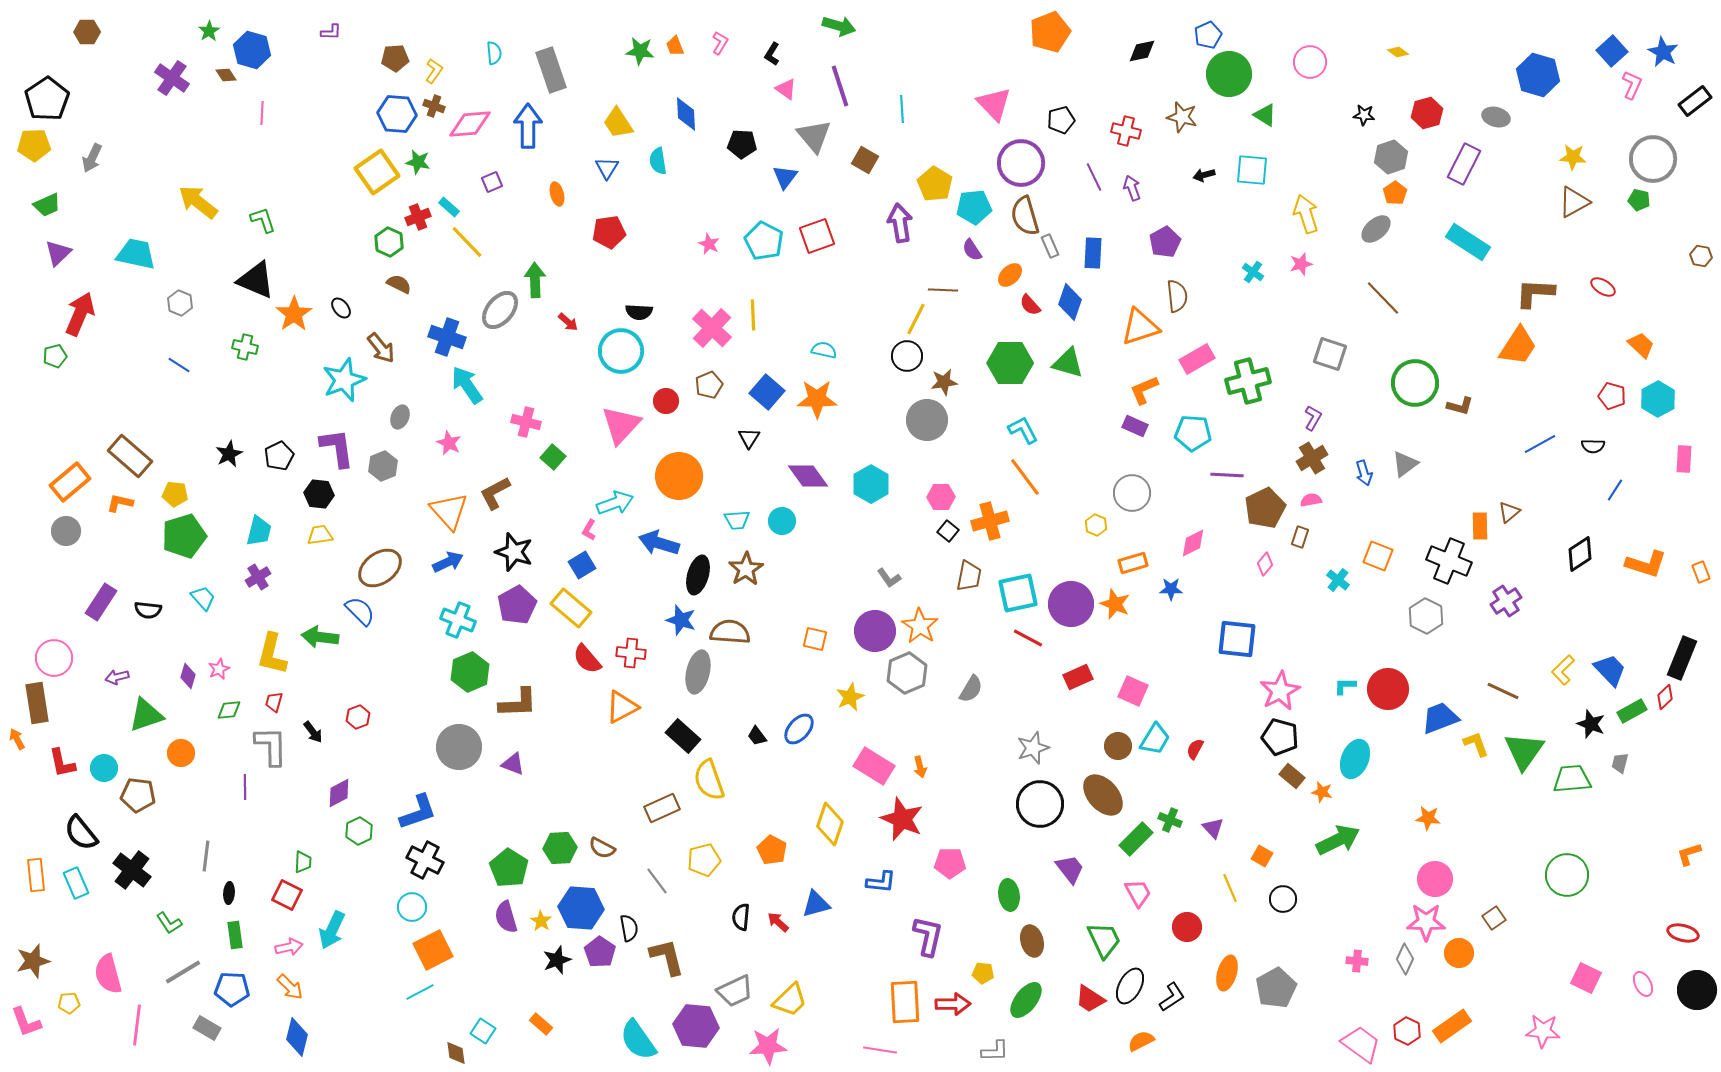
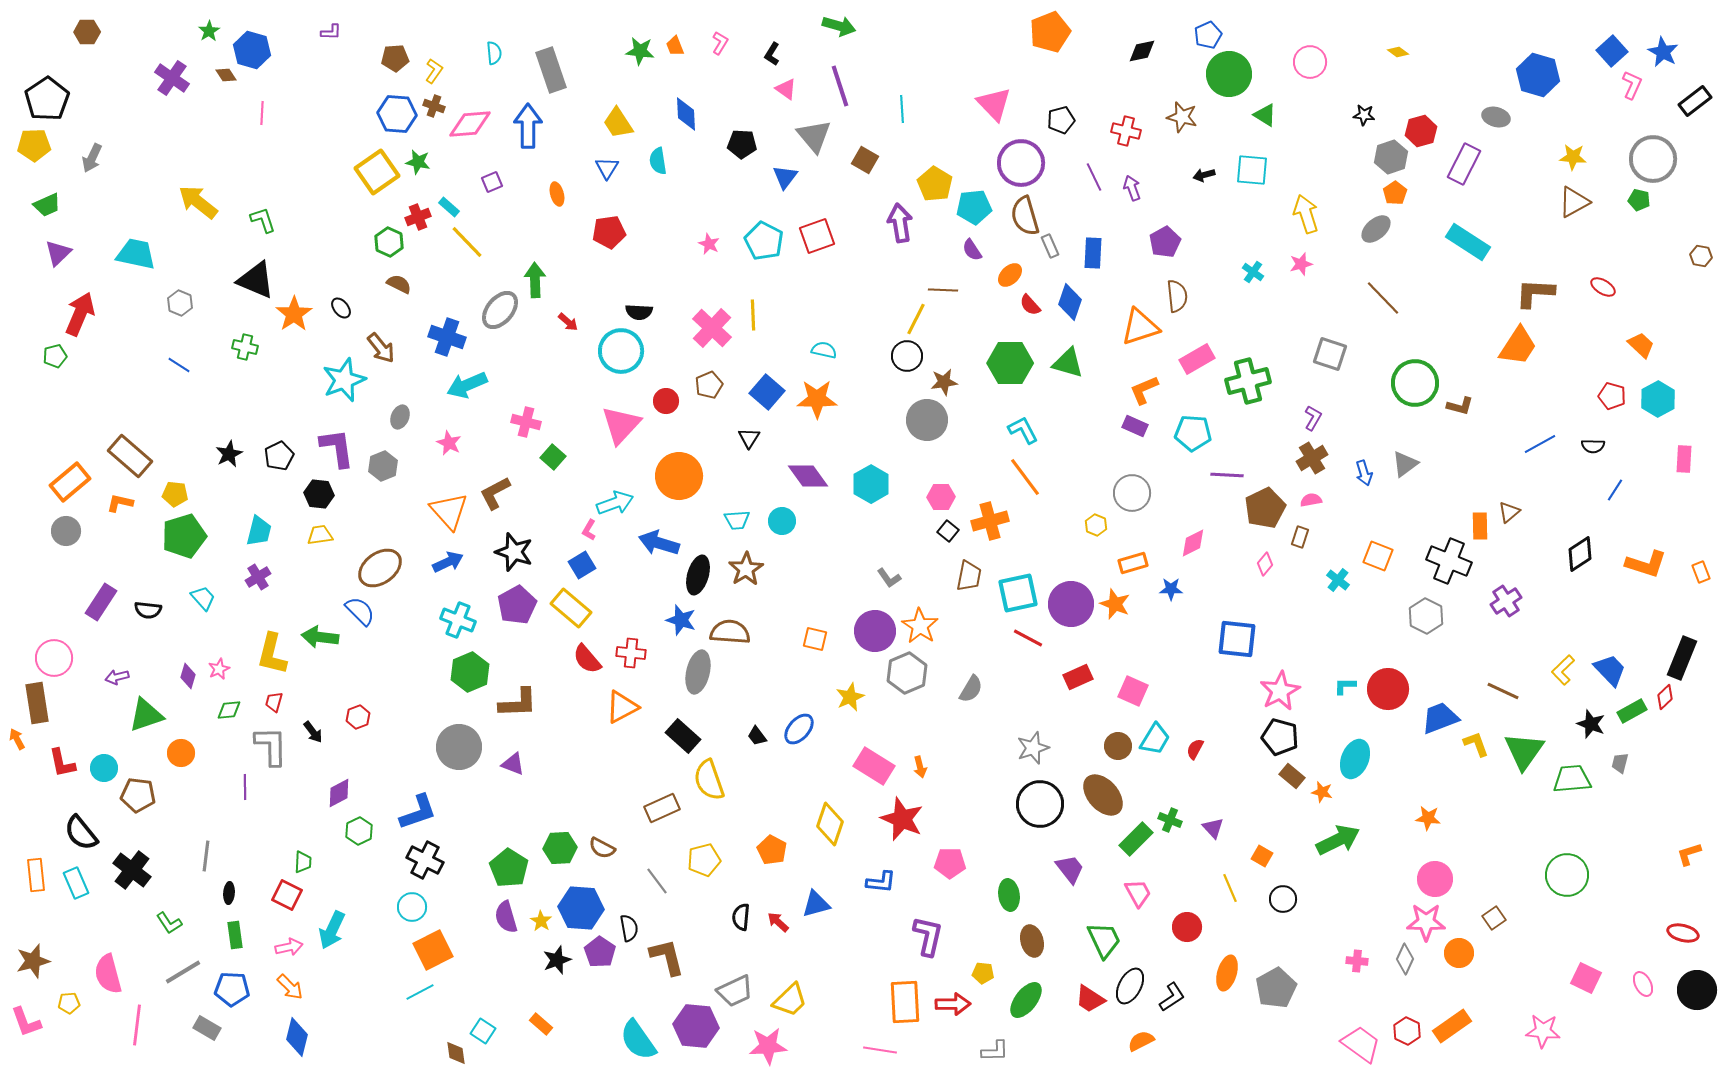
red hexagon at (1427, 113): moved 6 px left, 18 px down
cyan arrow at (467, 385): rotated 78 degrees counterclockwise
